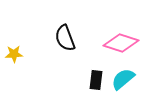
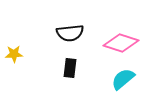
black semicircle: moved 5 px right, 5 px up; rotated 76 degrees counterclockwise
black rectangle: moved 26 px left, 12 px up
